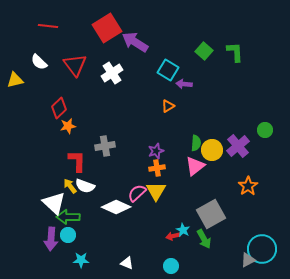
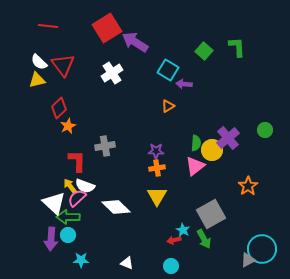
green L-shape at (235, 52): moved 2 px right, 5 px up
red triangle at (75, 65): moved 12 px left
yellow triangle at (15, 80): moved 22 px right
orange star at (68, 126): rotated 14 degrees counterclockwise
purple cross at (238, 146): moved 10 px left, 8 px up
purple star at (156, 151): rotated 21 degrees clockwise
yellow triangle at (156, 191): moved 1 px right, 5 px down
pink semicircle at (137, 193): moved 60 px left, 5 px down
white diamond at (116, 207): rotated 20 degrees clockwise
red arrow at (173, 236): moved 1 px right, 4 px down
